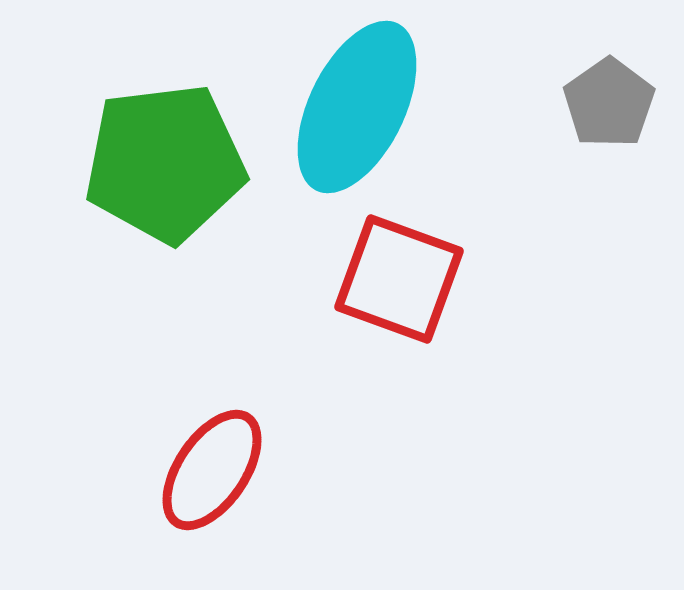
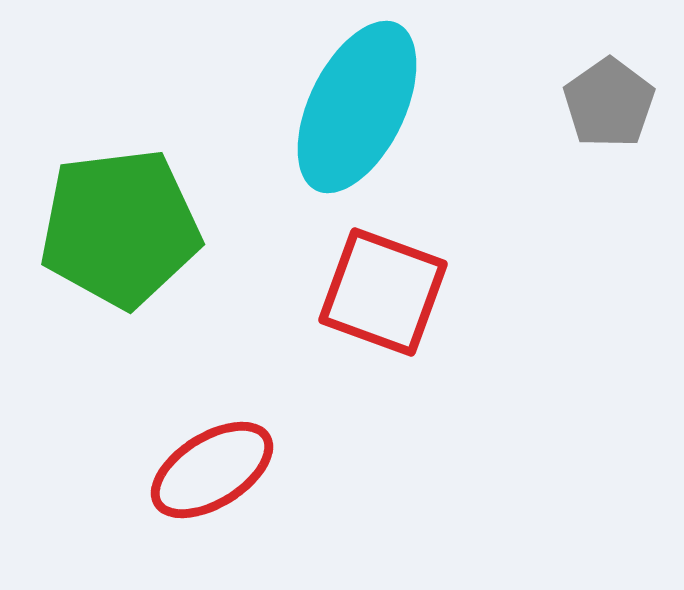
green pentagon: moved 45 px left, 65 px down
red square: moved 16 px left, 13 px down
red ellipse: rotated 24 degrees clockwise
